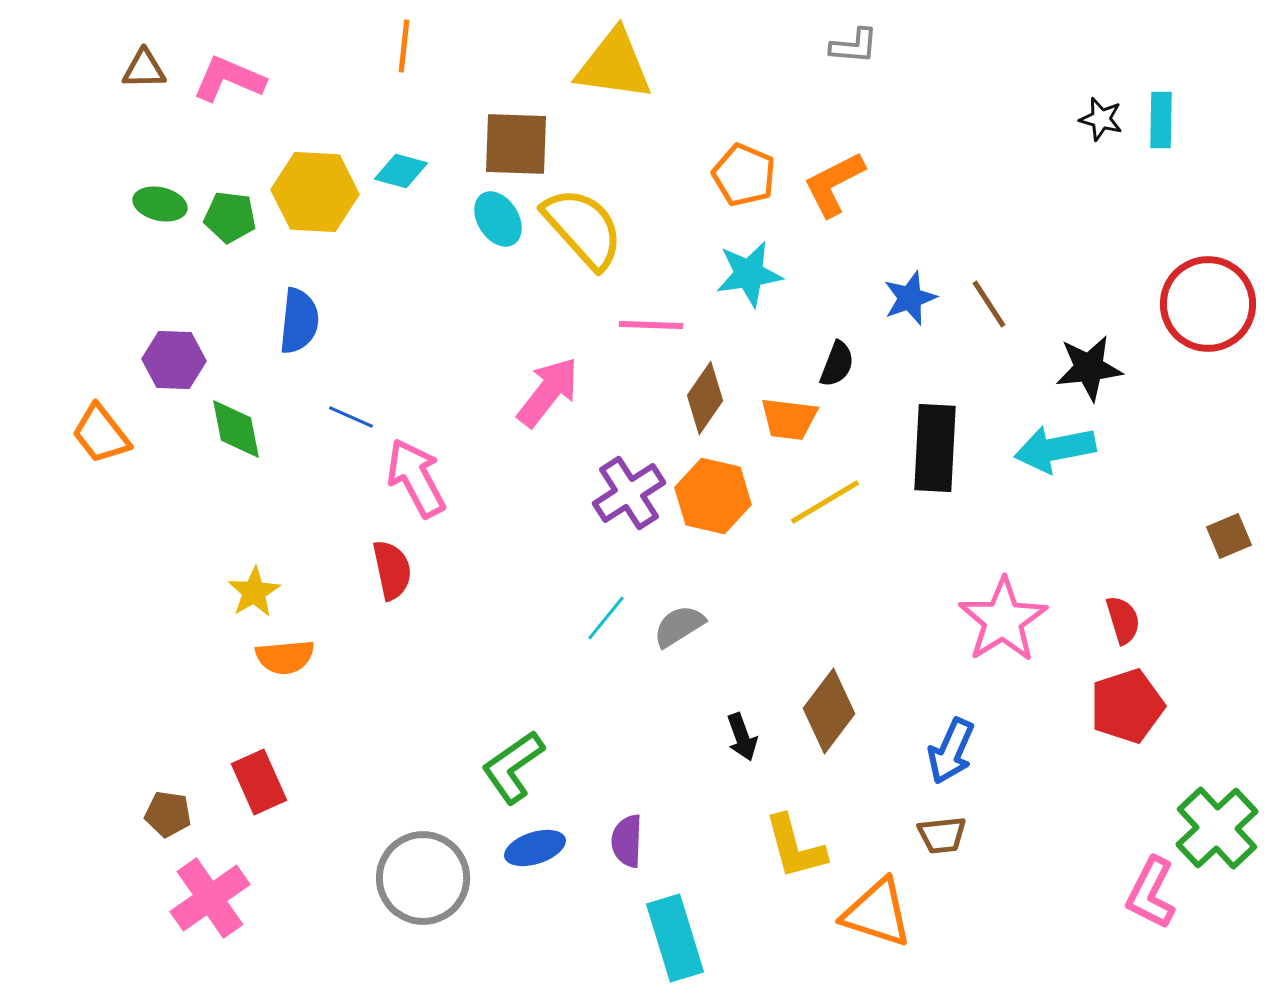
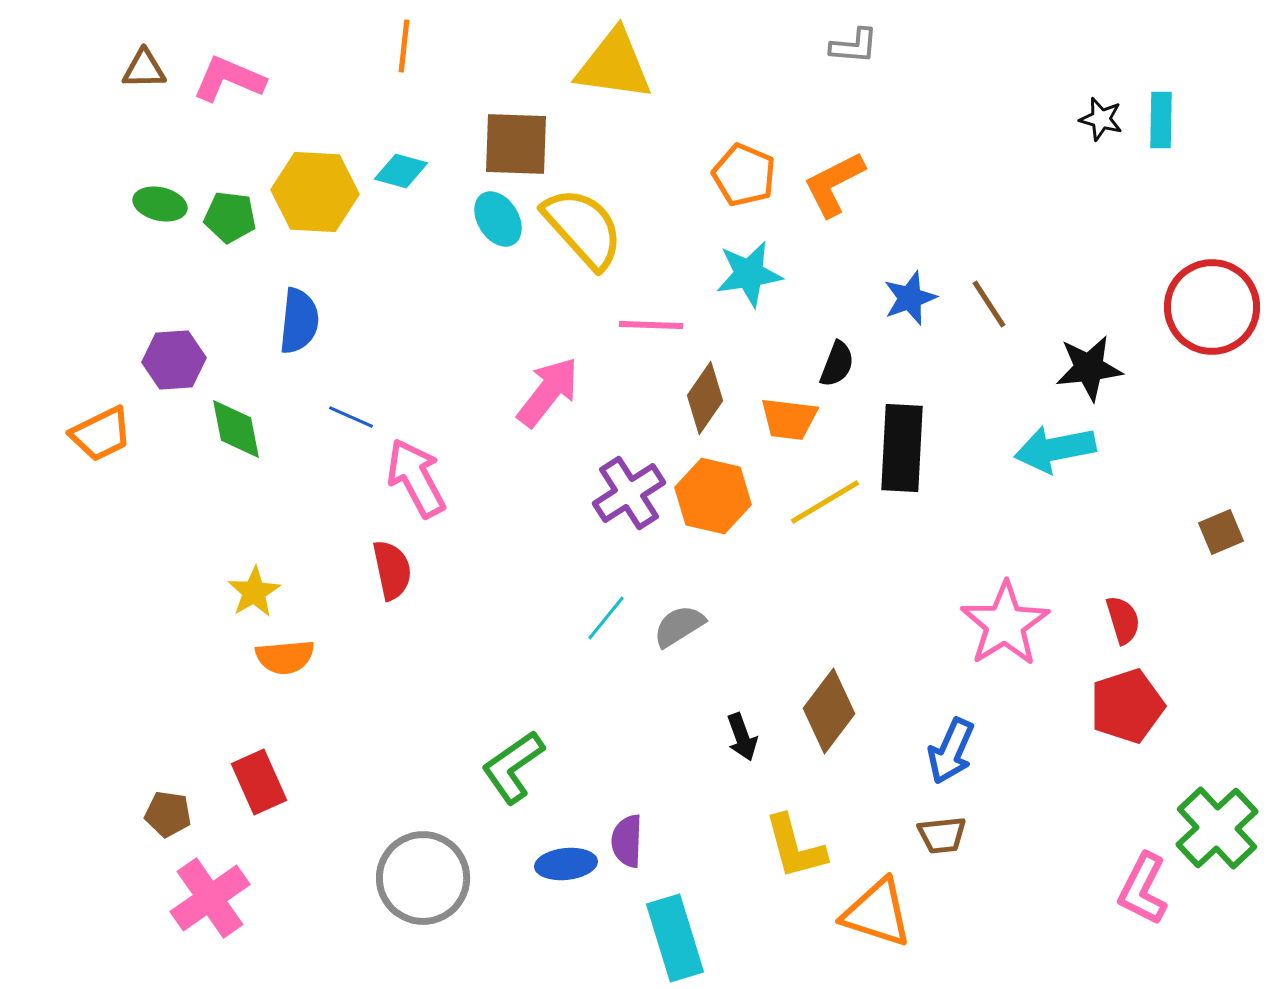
red circle at (1208, 304): moved 4 px right, 3 px down
purple hexagon at (174, 360): rotated 6 degrees counterclockwise
orange trapezoid at (101, 434): rotated 78 degrees counterclockwise
black rectangle at (935, 448): moved 33 px left
brown square at (1229, 536): moved 8 px left, 4 px up
pink star at (1003, 620): moved 2 px right, 4 px down
blue ellipse at (535, 848): moved 31 px right, 16 px down; rotated 12 degrees clockwise
pink L-shape at (1151, 893): moved 8 px left, 4 px up
